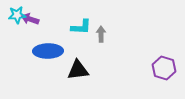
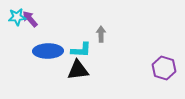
cyan star: moved 2 px down
purple arrow: rotated 30 degrees clockwise
cyan L-shape: moved 23 px down
